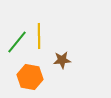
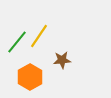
yellow line: rotated 35 degrees clockwise
orange hexagon: rotated 20 degrees clockwise
